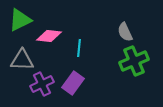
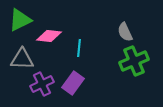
gray triangle: moved 1 px up
